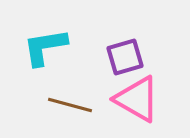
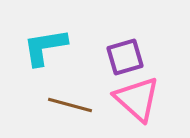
pink triangle: rotated 12 degrees clockwise
